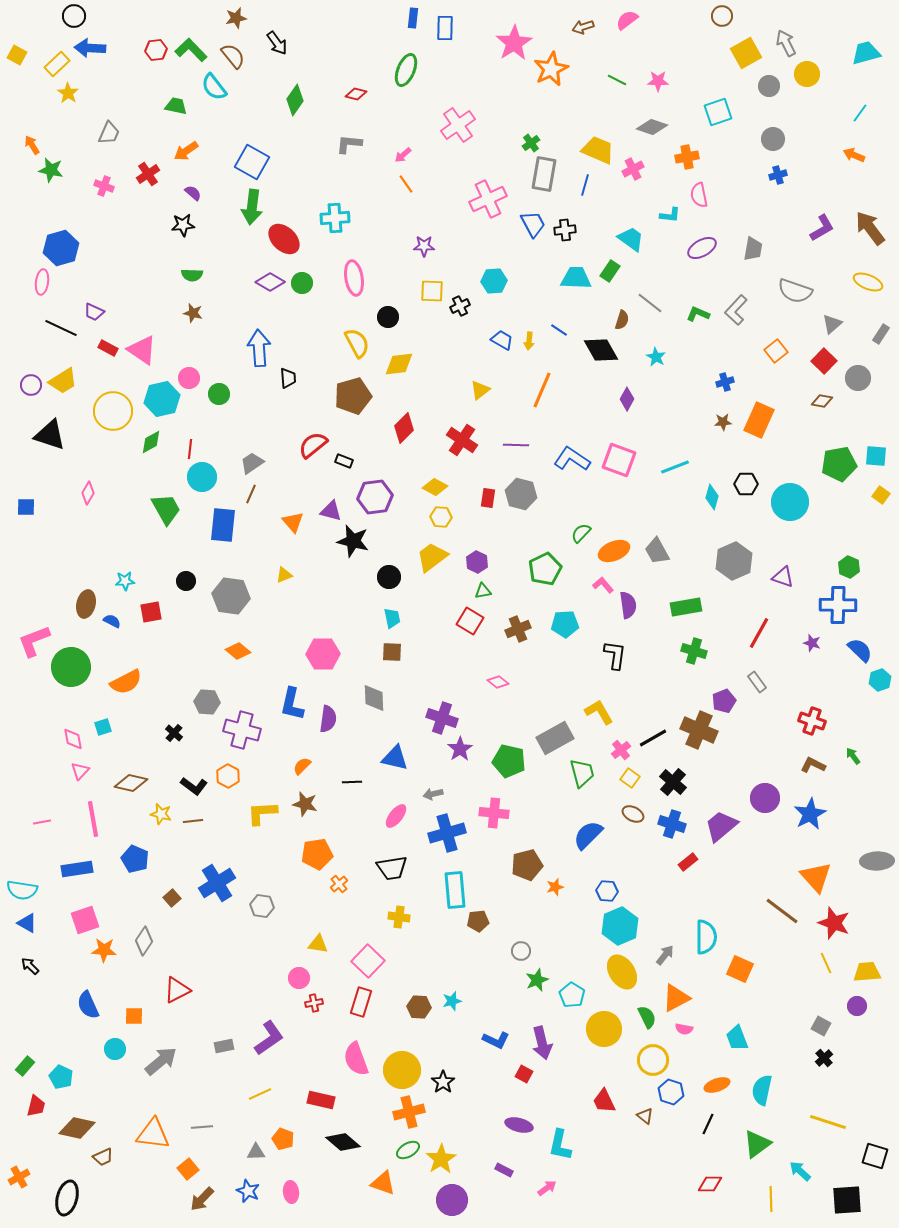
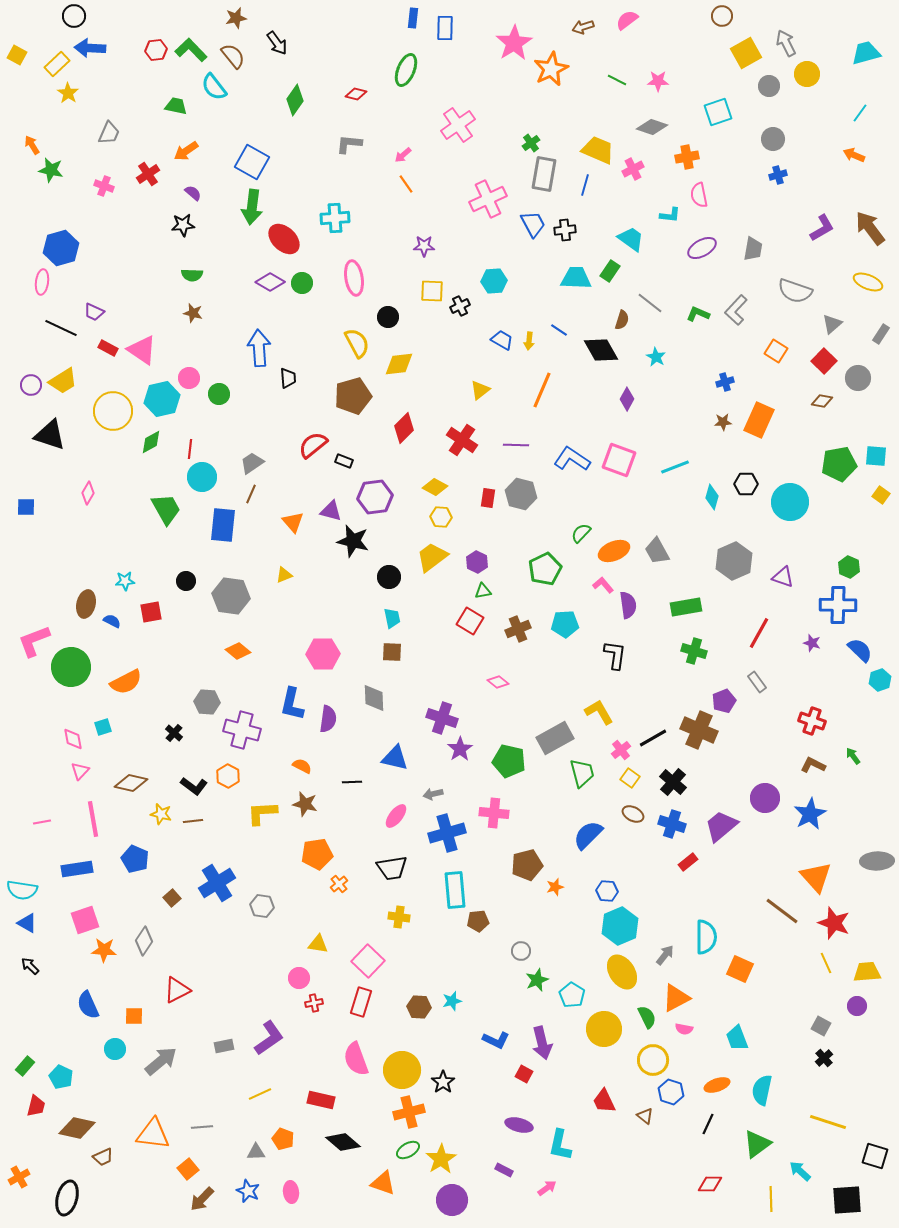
orange square at (776, 351): rotated 20 degrees counterclockwise
orange semicircle at (302, 766): rotated 72 degrees clockwise
